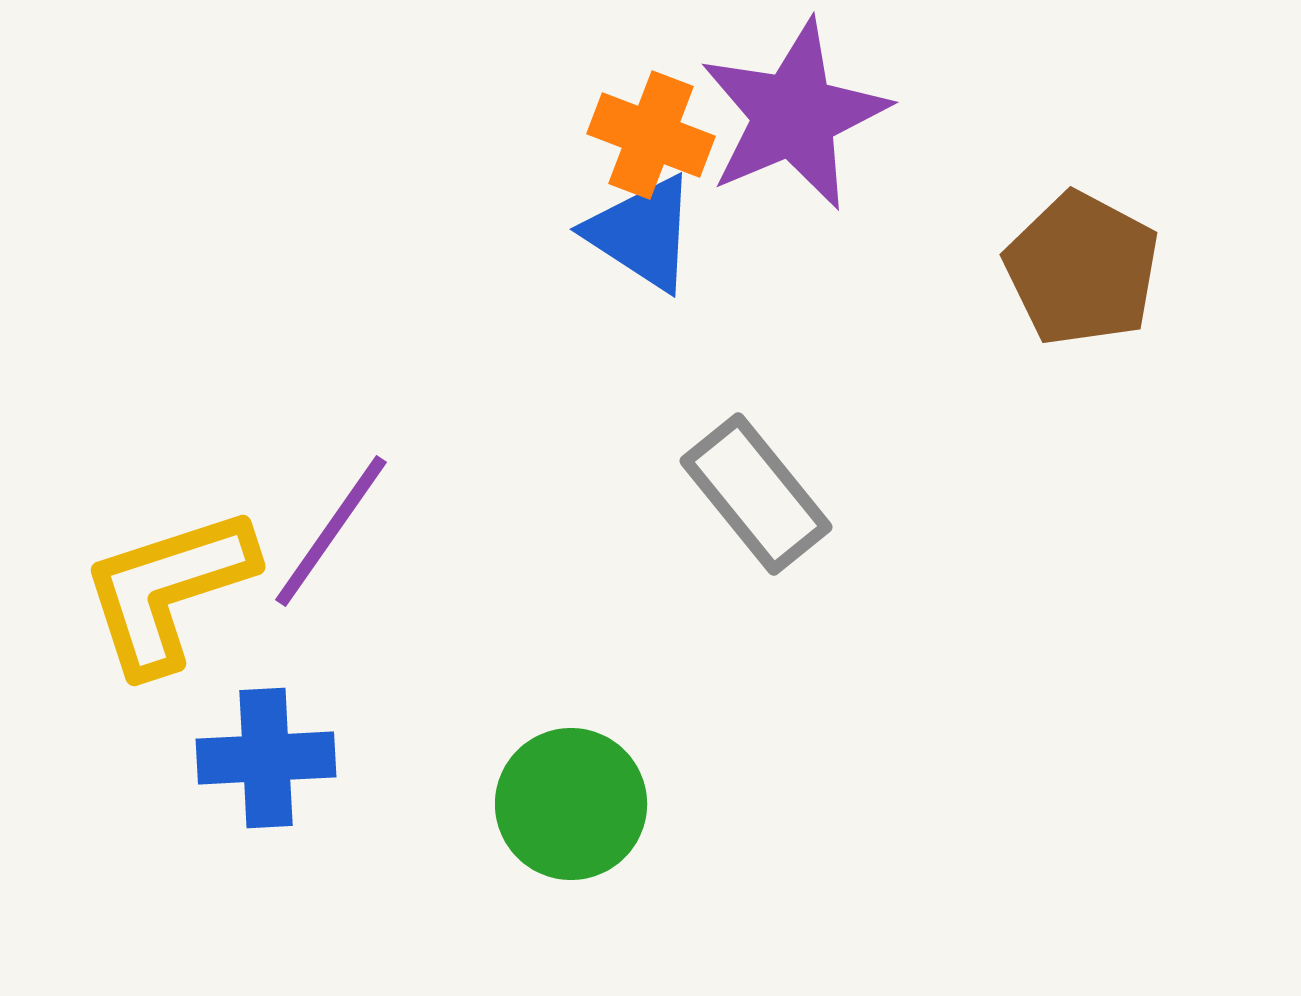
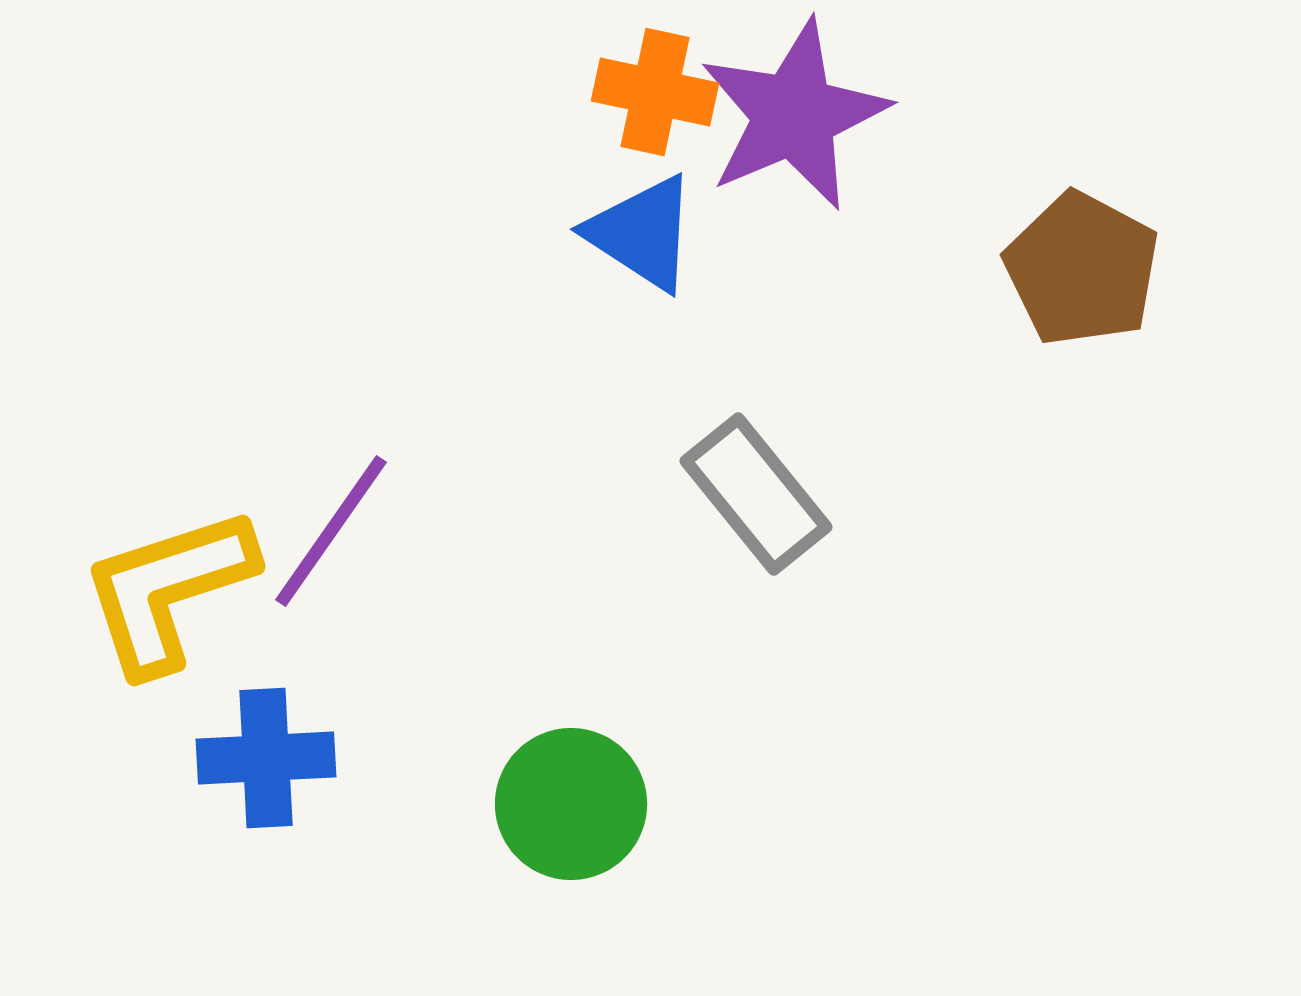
orange cross: moved 4 px right, 43 px up; rotated 9 degrees counterclockwise
